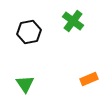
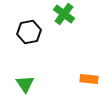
green cross: moved 9 px left, 7 px up
orange rectangle: rotated 30 degrees clockwise
